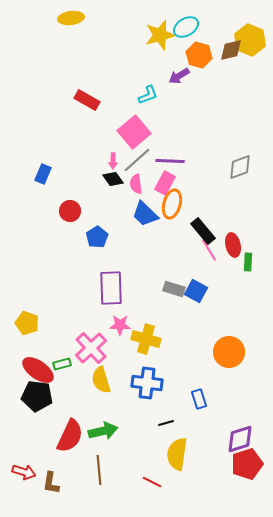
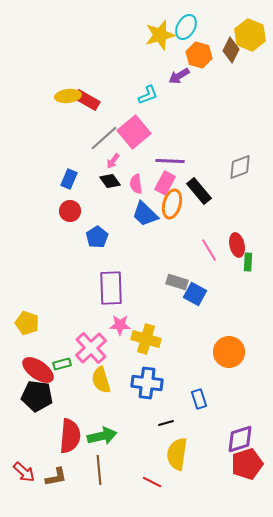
yellow ellipse at (71, 18): moved 3 px left, 78 px down
cyan ellipse at (186, 27): rotated 30 degrees counterclockwise
yellow hexagon at (250, 40): moved 5 px up
brown diamond at (231, 50): rotated 50 degrees counterclockwise
gray line at (137, 160): moved 33 px left, 22 px up
pink arrow at (113, 161): rotated 35 degrees clockwise
blue rectangle at (43, 174): moved 26 px right, 5 px down
black diamond at (113, 179): moved 3 px left, 2 px down
black rectangle at (203, 231): moved 4 px left, 40 px up
red ellipse at (233, 245): moved 4 px right
gray rectangle at (174, 289): moved 3 px right, 7 px up
blue square at (196, 291): moved 1 px left, 3 px down
green arrow at (103, 431): moved 1 px left, 5 px down
red semicircle at (70, 436): rotated 20 degrees counterclockwise
red arrow at (24, 472): rotated 25 degrees clockwise
brown L-shape at (51, 483): moved 5 px right, 6 px up; rotated 110 degrees counterclockwise
